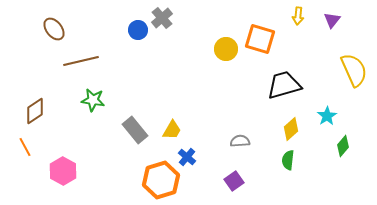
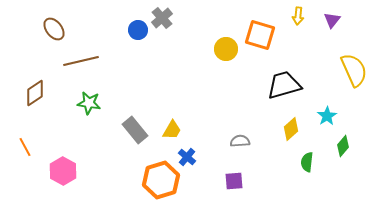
orange square: moved 4 px up
green star: moved 4 px left, 3 px down
brown diamond: moved 18 px up
green semicircle: moved 19 px right, 2 px down
purple square: rotated 30 degrees clockwise
